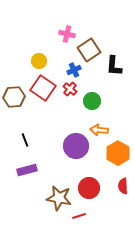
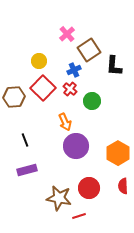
pink cross: rotated 35 degrees clockwise
red square: rotated 10 degrees clockwise
orange arrow: moved 34 px left, 8 px up; rotated 120 degrees counterclockwise
